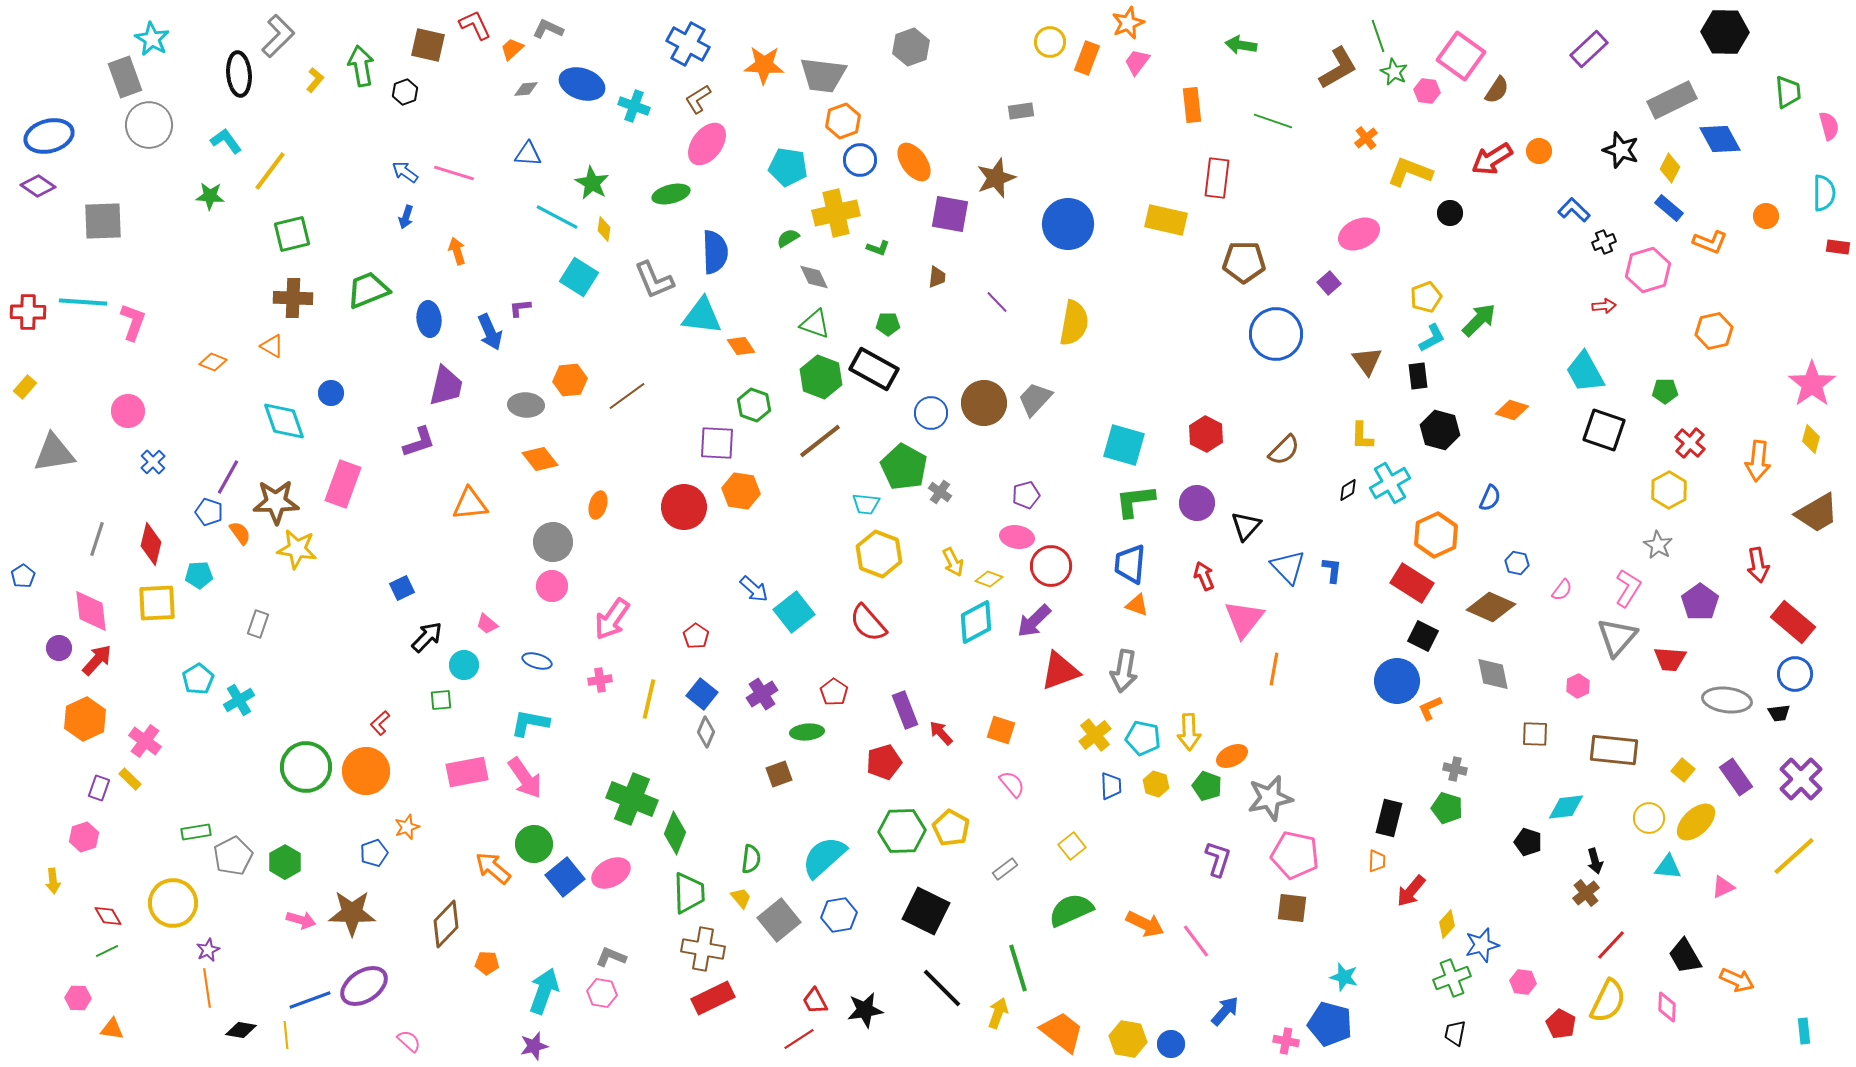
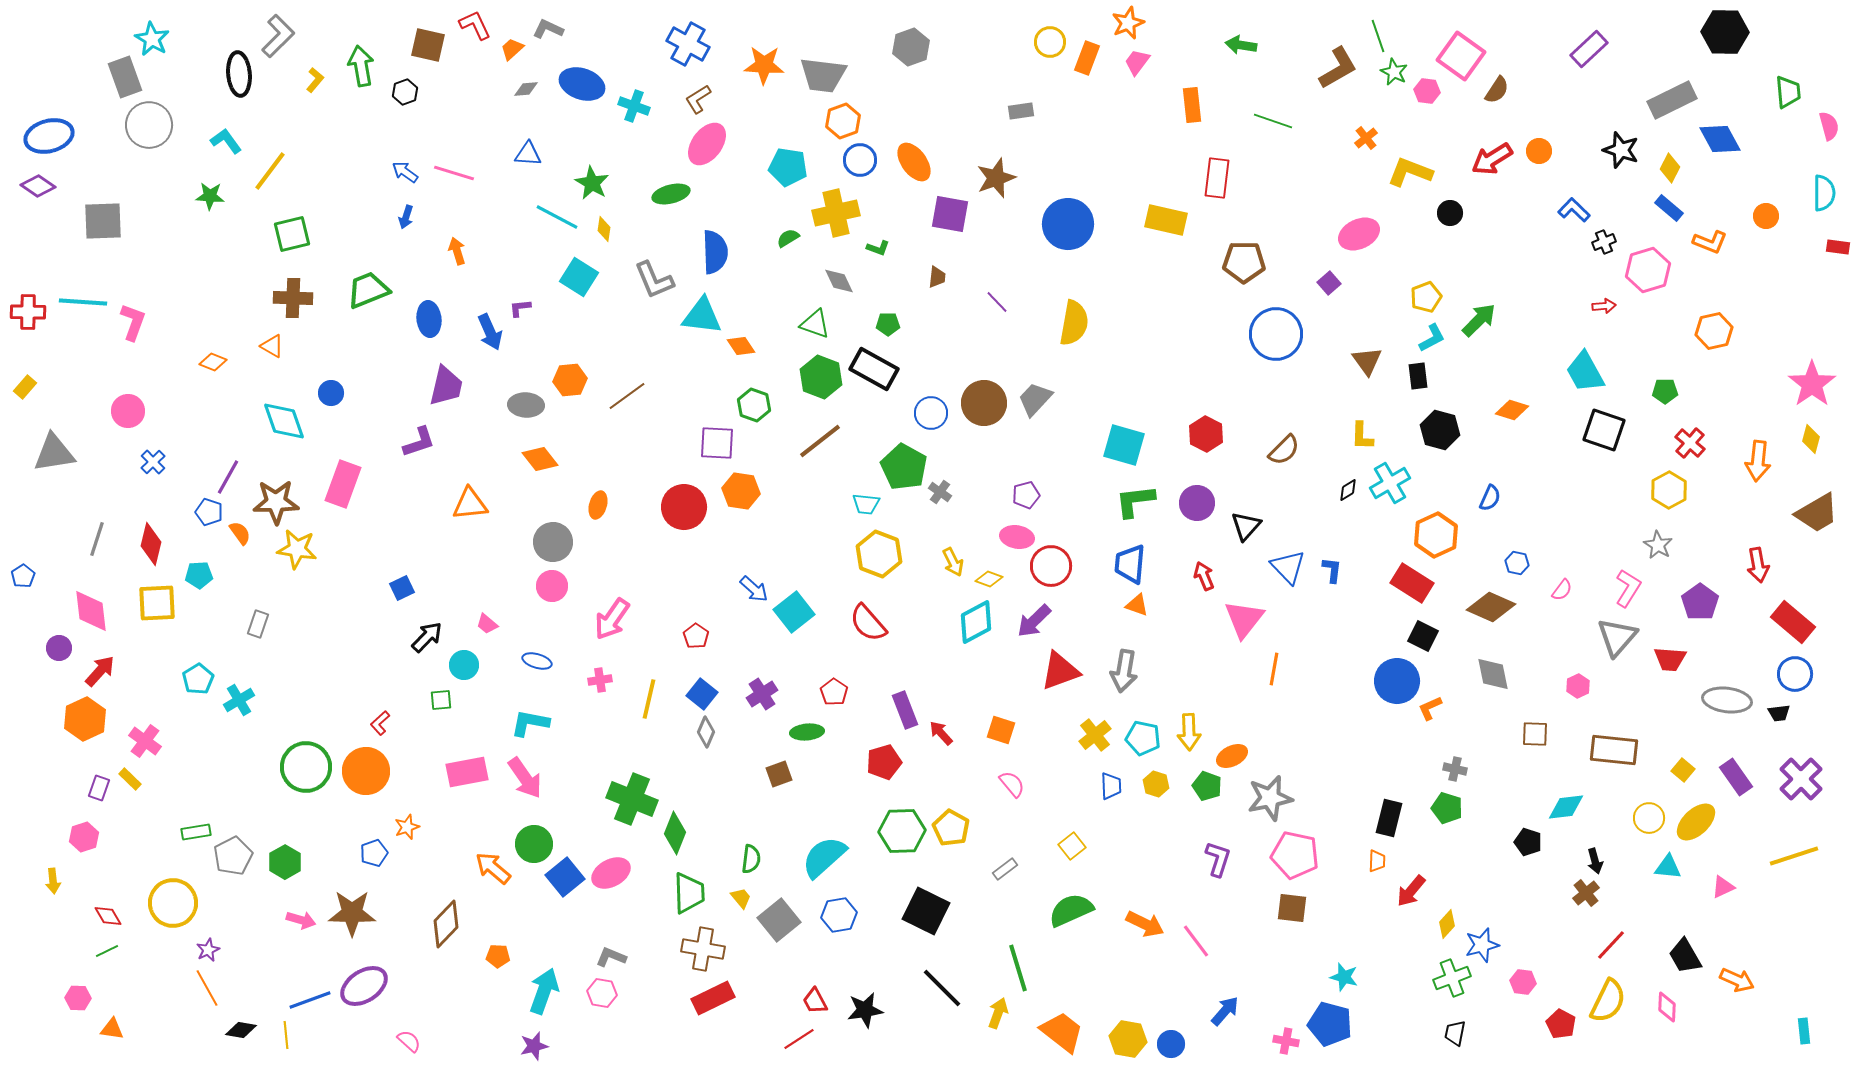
gray diamond at (814, 277): moved 25 px right, 4 px down
red arrow at (97, 660): moved 3 px right, 11 px down
yellow line at (1794, 856): rotated 24 degrees clockwise
orange pentagon at (487, 963): moved 11 px right, 7 px up
orange line at (207, 988): rotated 21 degrees counterclockwise
